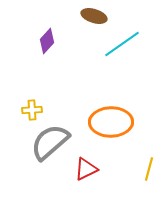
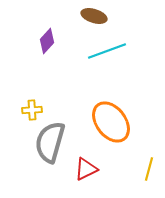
cyan line: moved 15 px left, 7 px down; rotated 15 degrees clockwise
orange ellipse: rotated 54 degrees clockwise
gray semicircle: rotated 33 degrees counterclockwise
